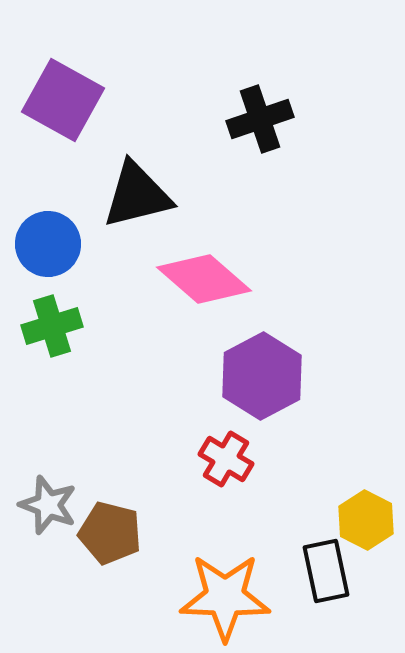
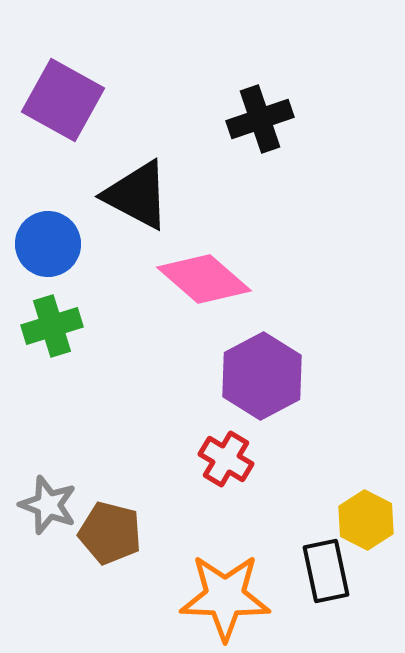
black triangle: rotated 42 degrees clockwise
